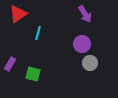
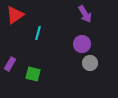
red triangle: moved 3 px left, 1 px down
